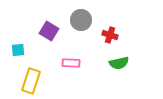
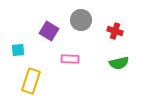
red cross: moved 5 px right, 4 px up
pink rectangle: moved 1 px left, 4 px up
